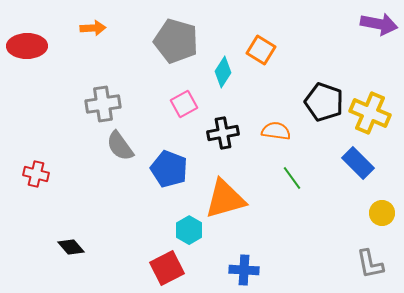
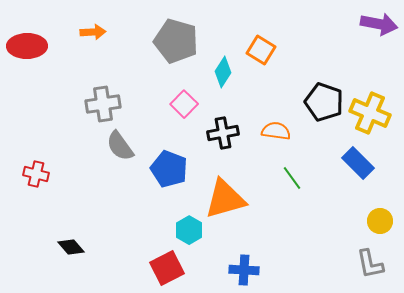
orange arrow: moved 4 px down
pink square: rotated 16 degrees counterclockwise
yellow circle: moved 2 px left, 8 px down
